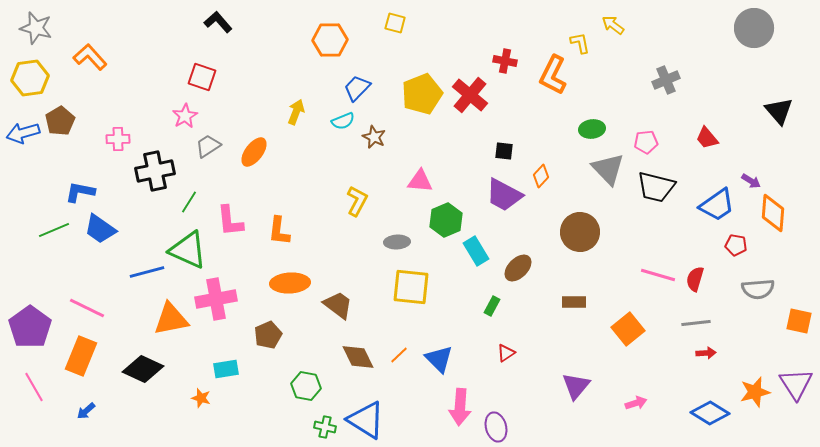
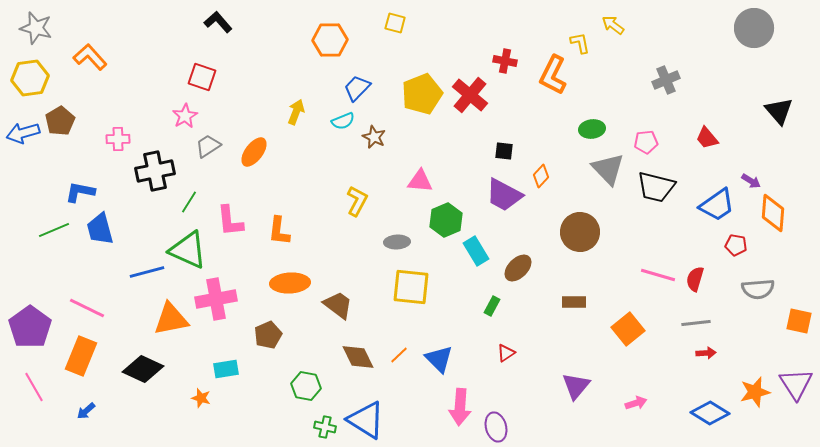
blue trapezoid at (100, 229): rotated 40 degrees clockwise
